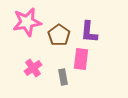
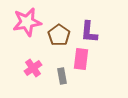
gray rectangle: moved 1 px left, 1 px up
